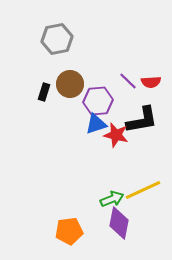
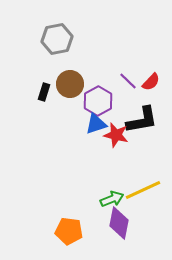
red semicircle: rotated 42 degrees counterclockwise
purple hexagon: rotated 24 degrees counterclockwise
orange pentagon: rotated 16 degrees clockwise
